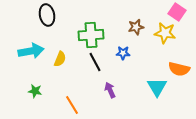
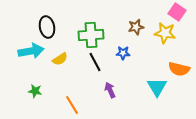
black ellipse: moved 12 px down
yellow semicircle: rotated 35 degrees clockwise
